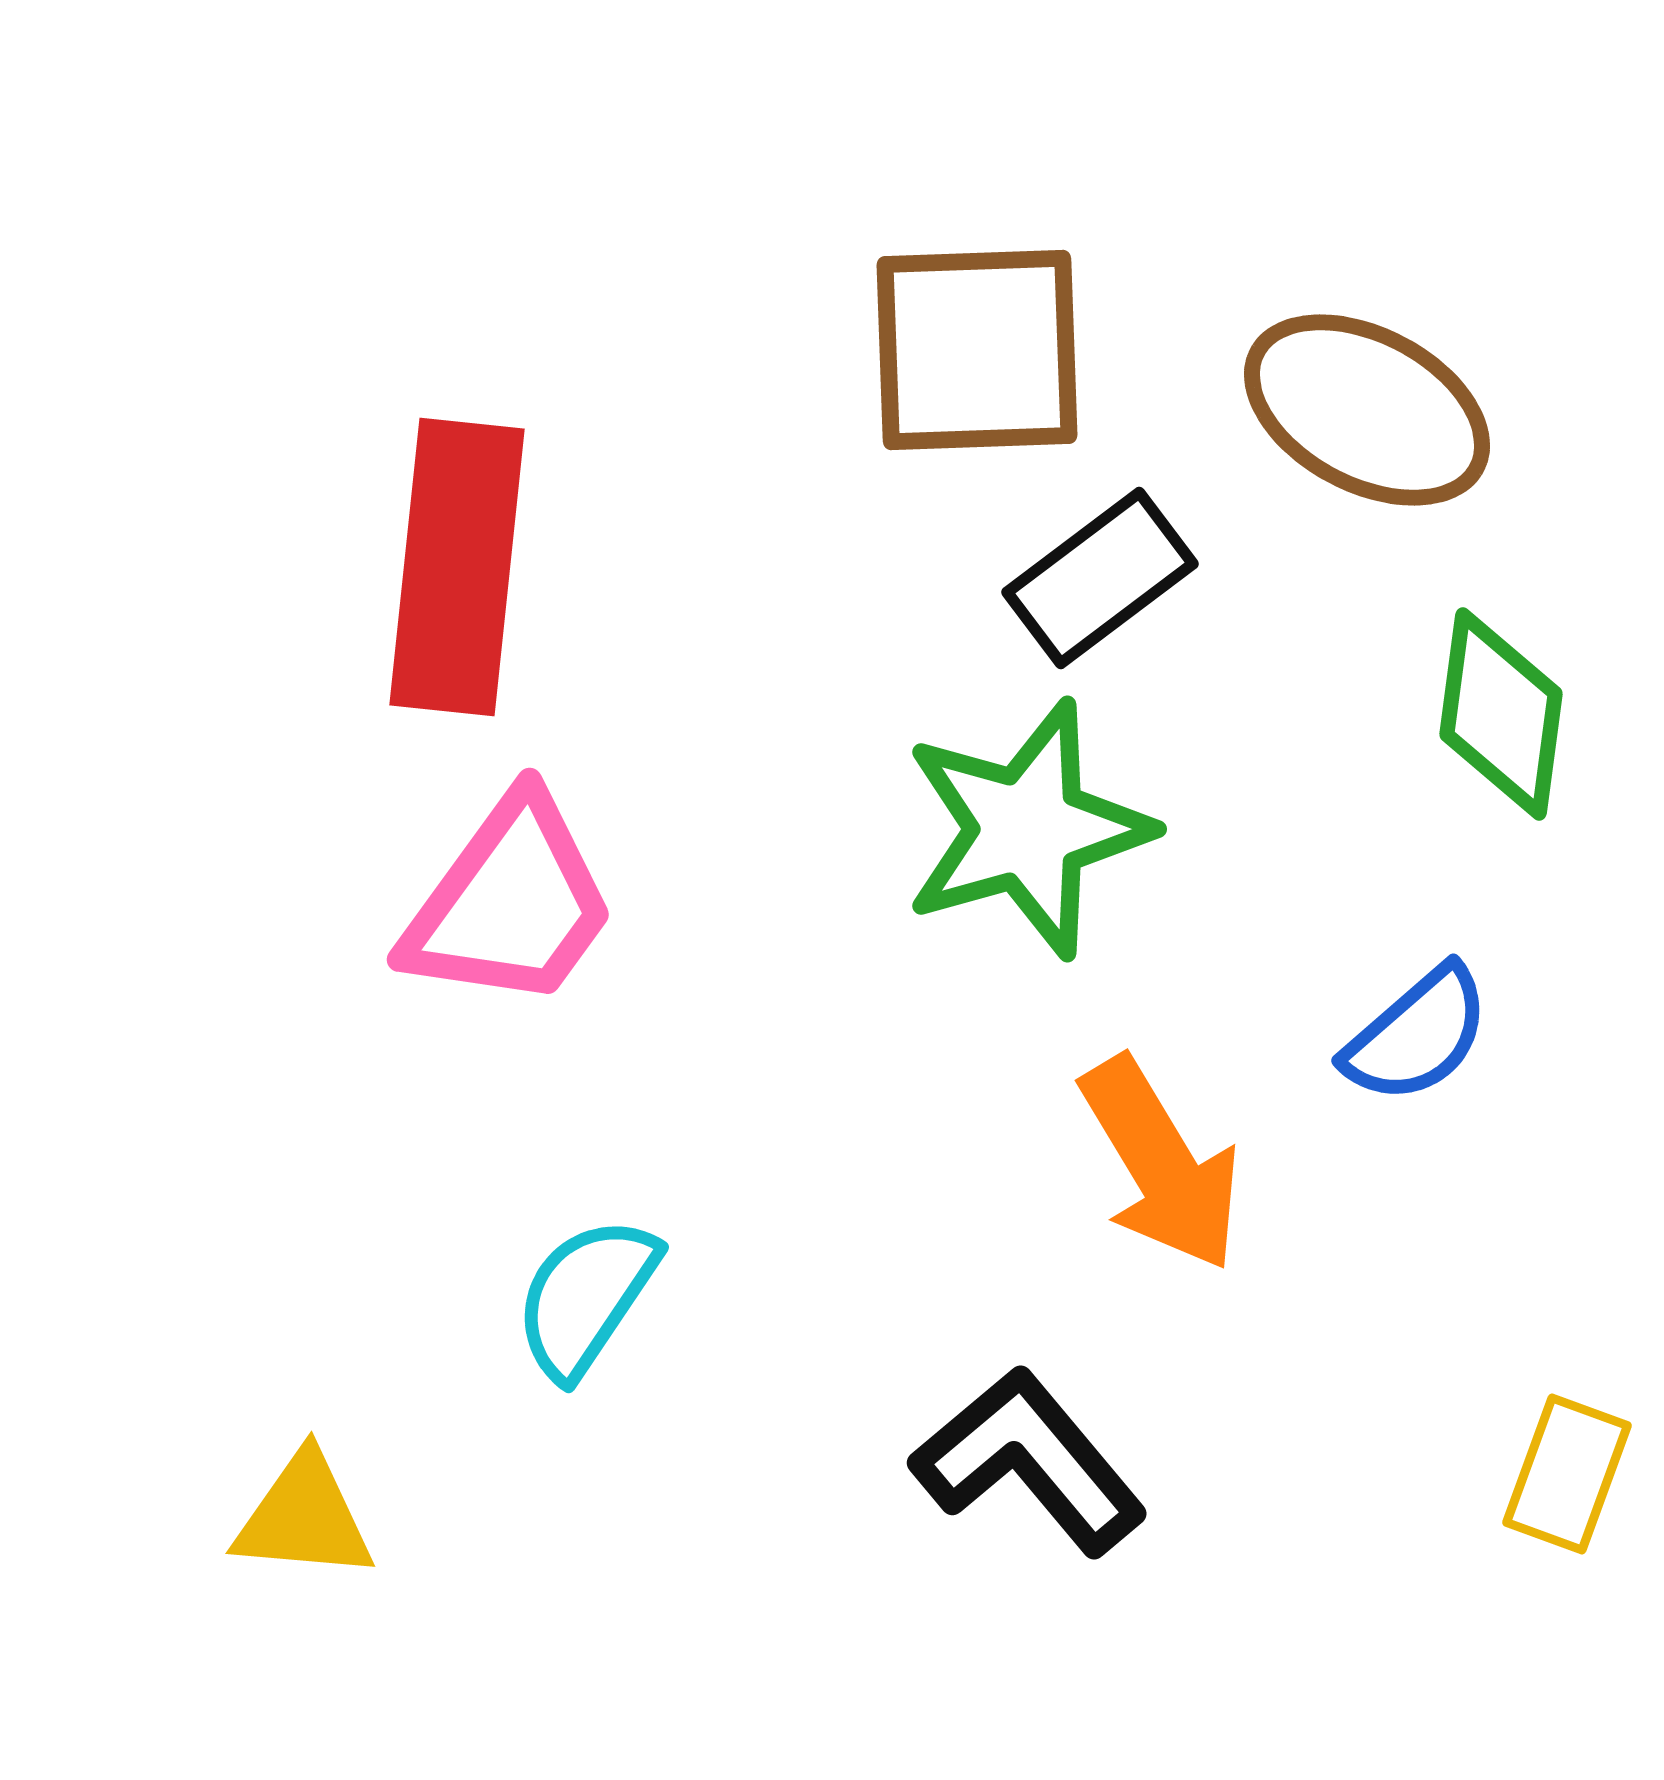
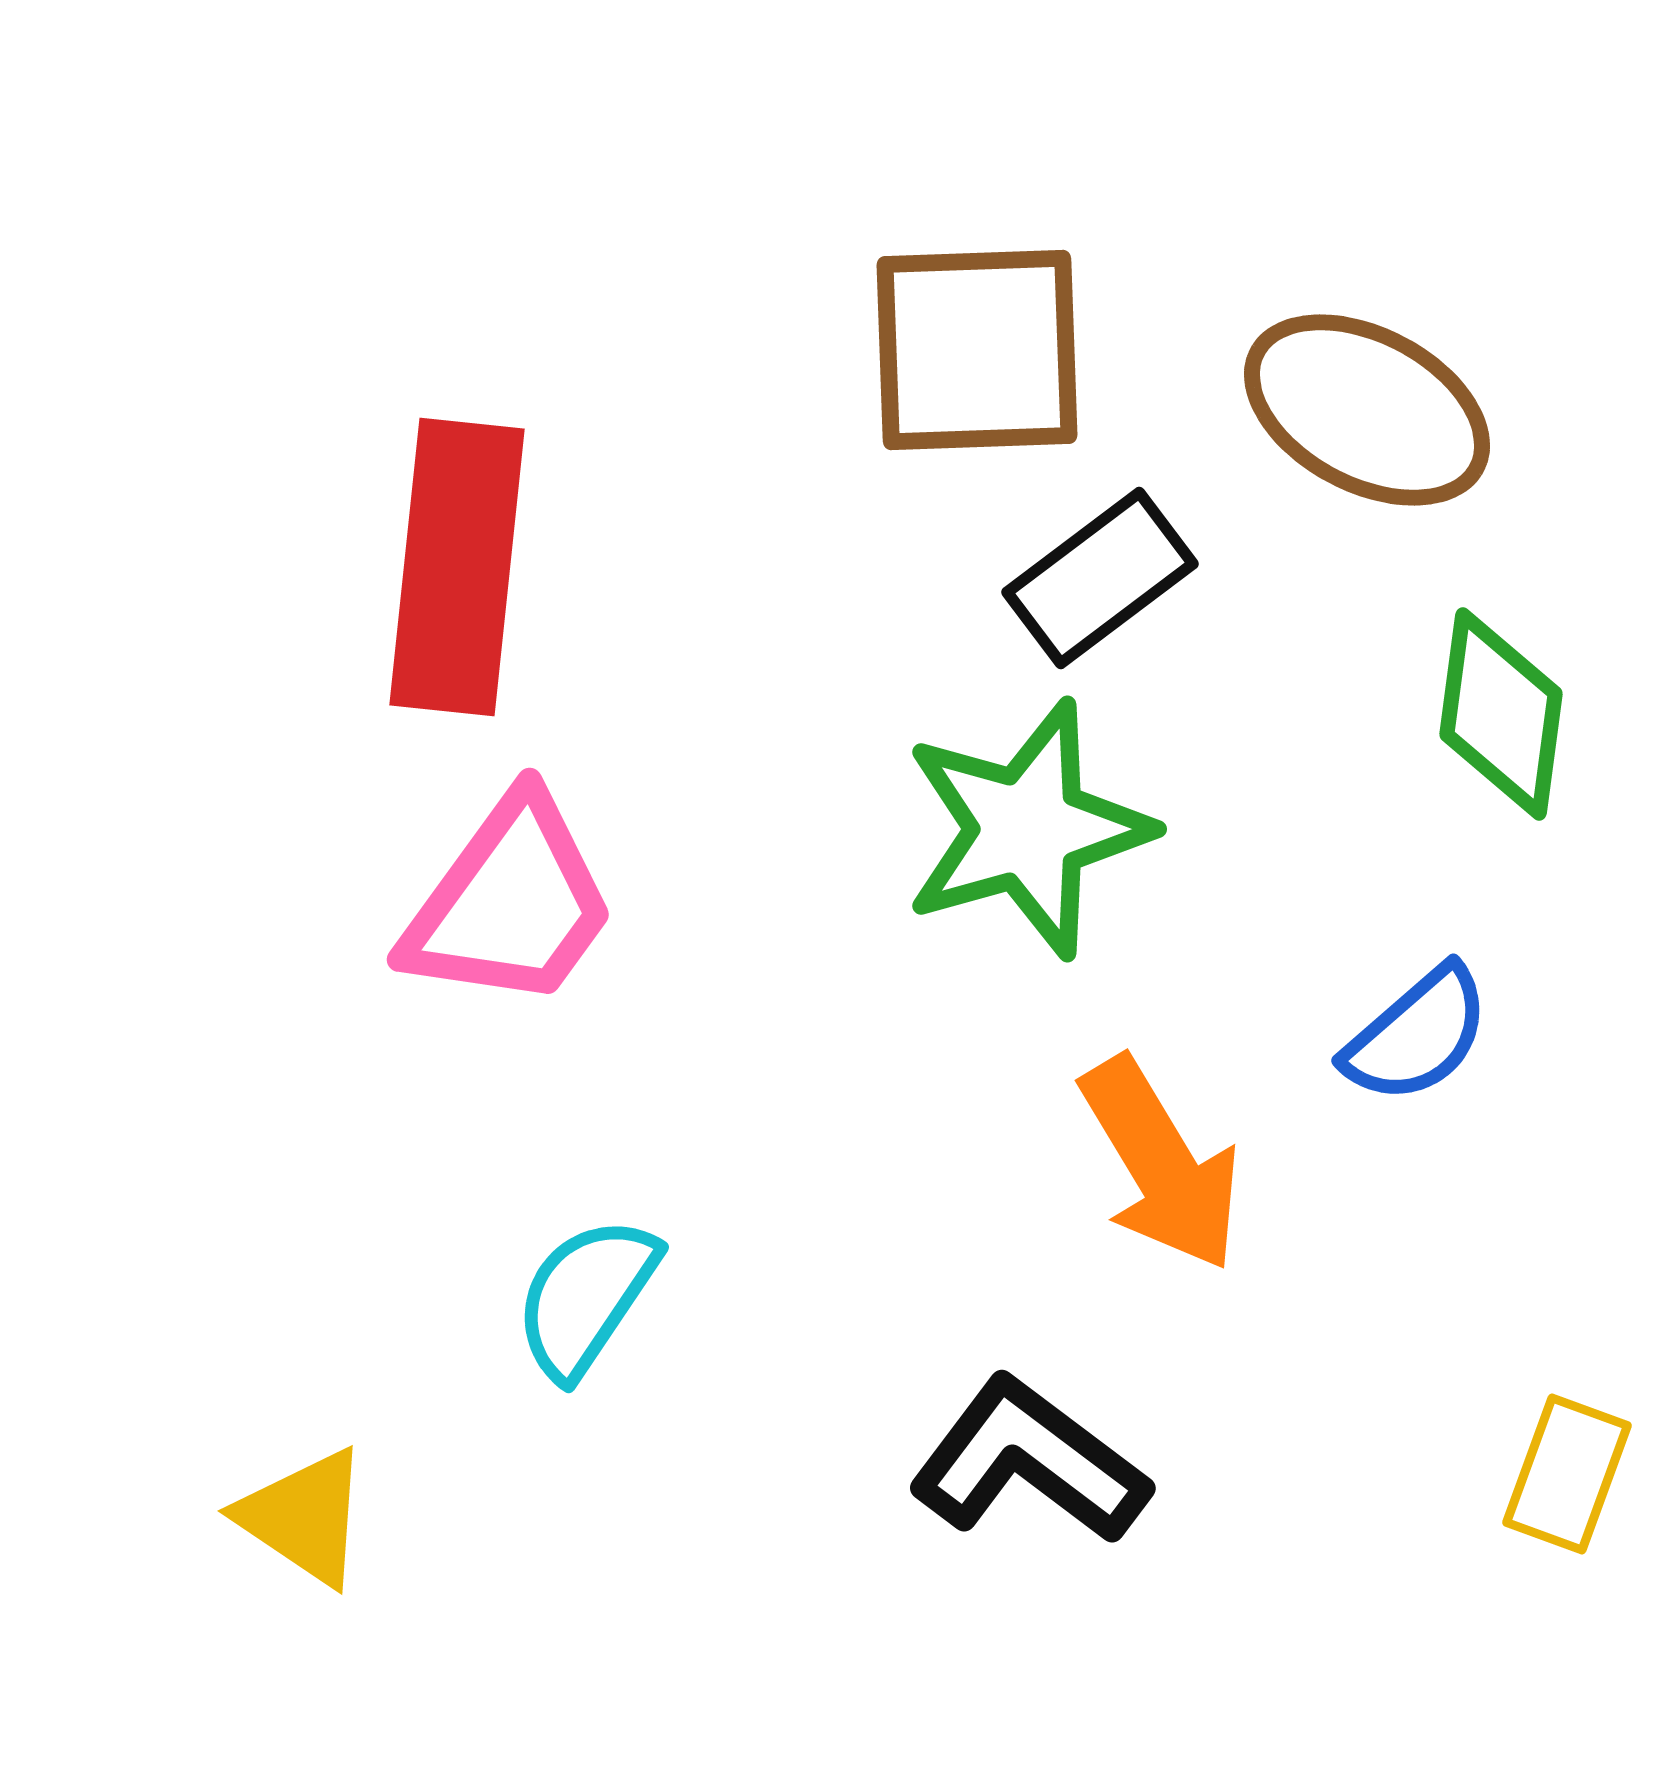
black L-shape: rotated 13 degrees counterclockwise
yellow triangle: rotated 29 degrees clockwise
